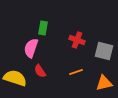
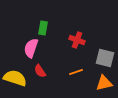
gray square: moved 1 px right, 7 px down
